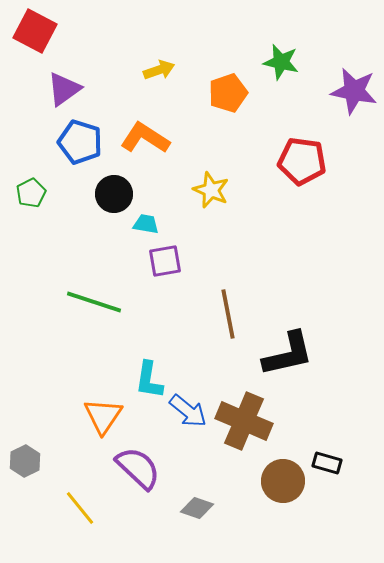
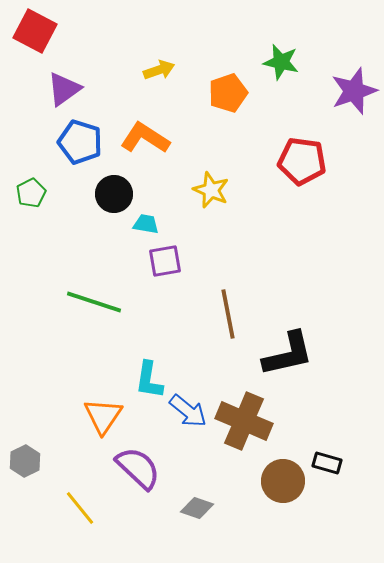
purple star: rotated 30 degrees counterclockwise
